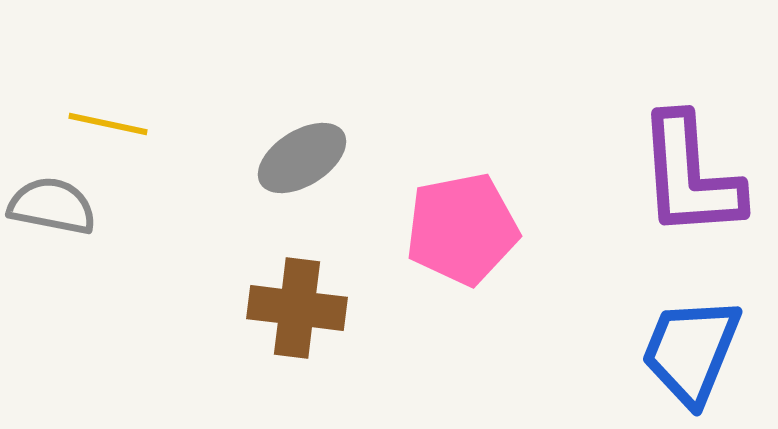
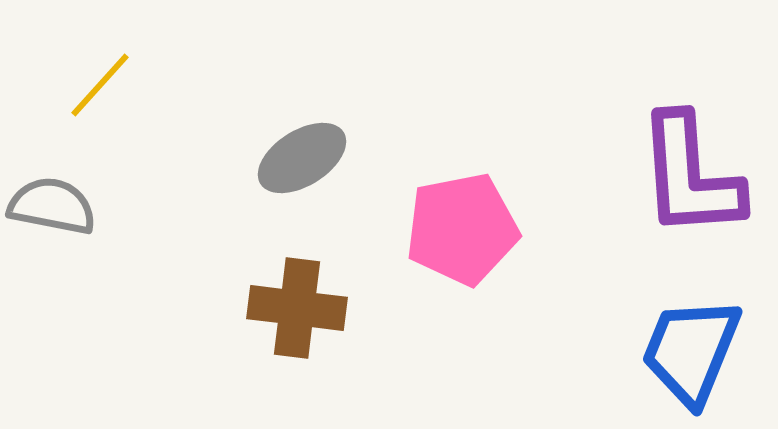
yellow line: moved 8 px left, 39 px up; rotated 60 degrees counterclockwise
